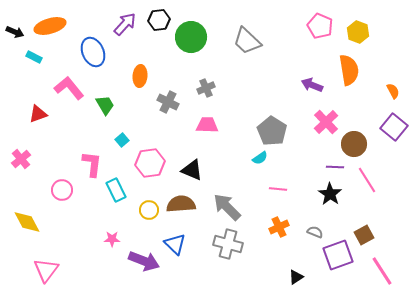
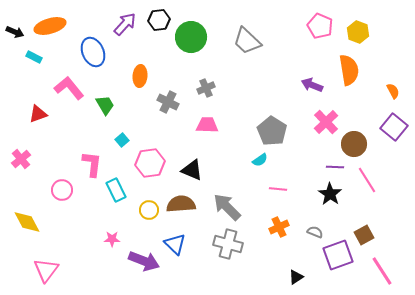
cyan semicircle at (260, 158): moved 2 px down
